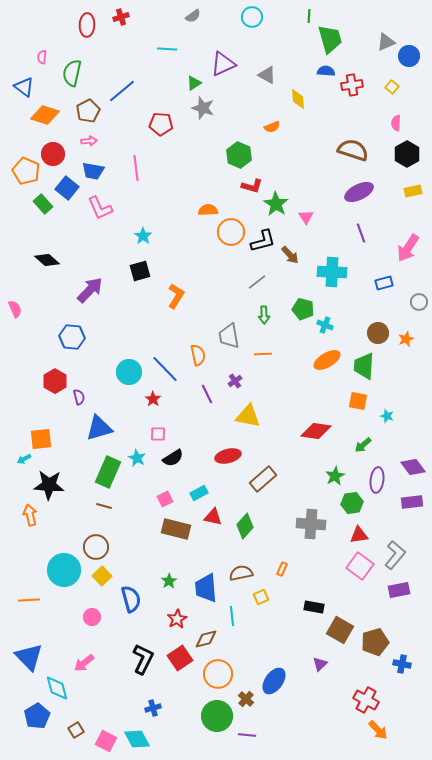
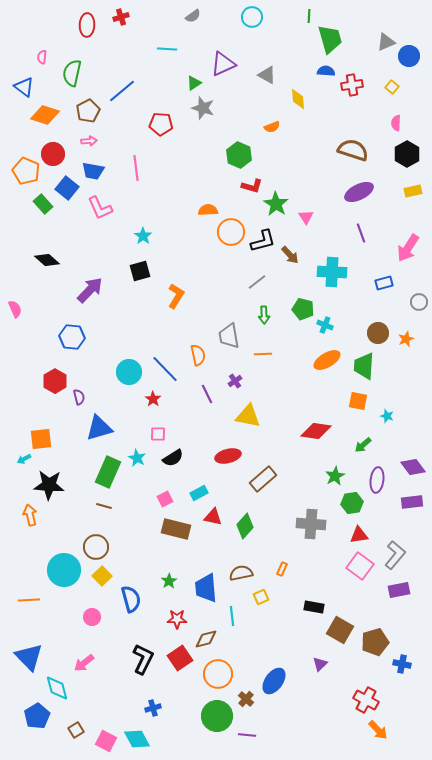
red star at (177, 619): rotated 30 degrees clockwise
